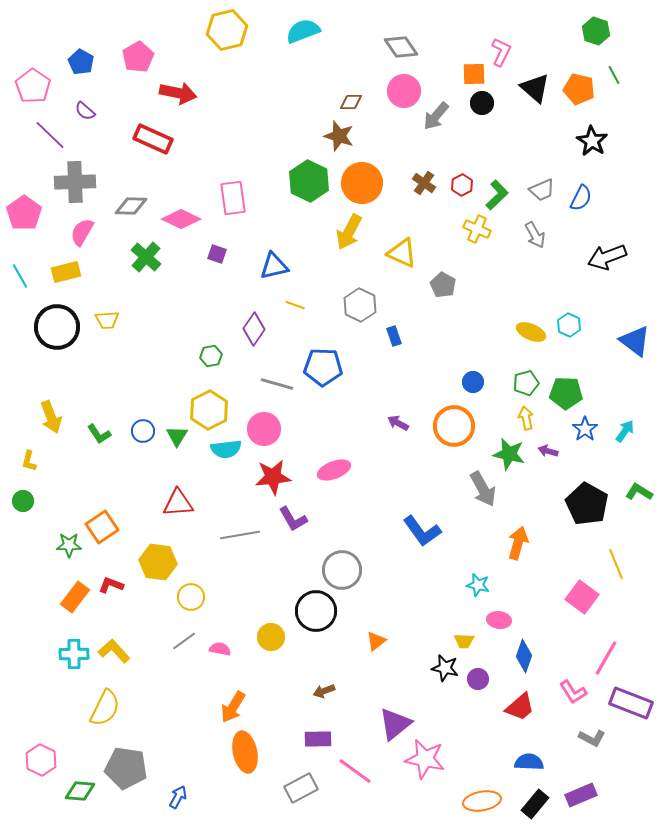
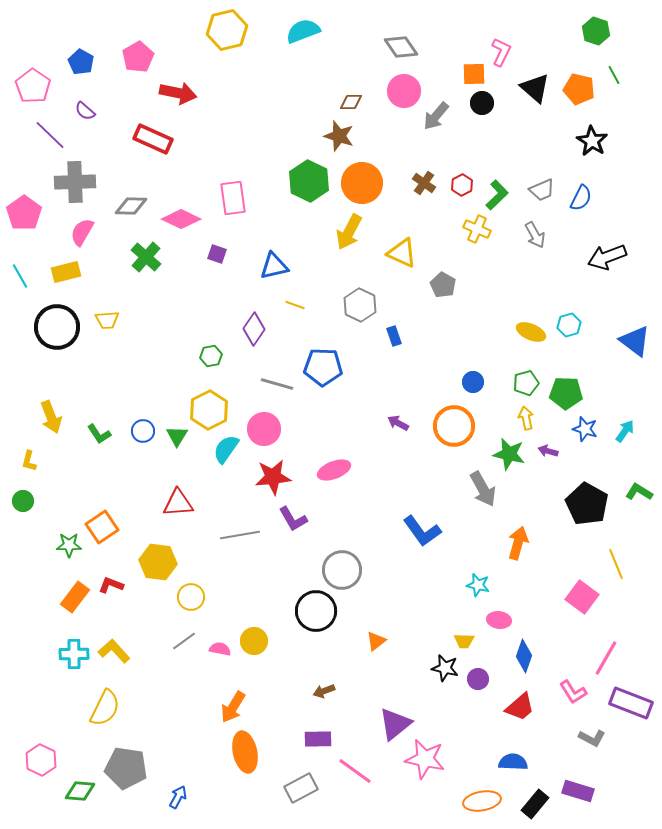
cyan hexagon at (569, 325): rotated 20 degrees clockwise
blue star at (585, 429): rotated 20 degrees counterclockwise
cyan semicircle at (226, 449): rotated 132 degrees clockwise
yellow circle at (271, 637): moved 17 px left, 4 px down
blue semicircle at (529, 762): moved 16 px left
purple rectangle at (581, 795): moved 3 px left, 4 px up; rotated 40 degrees clockwise
